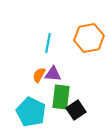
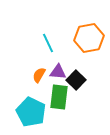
cyan line: rotated 36 degrees counterclockwise
purple triangle: moved 5 px right, 2 px up
green rectangle: moved 2 px left
black square: moved 30 px up; rotated 12 degrees counterclockwise
